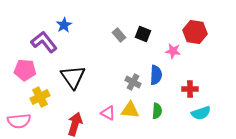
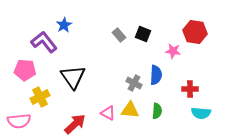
gray cross: moved 1 px right, 1 px down
cyan semicircle: rotated 24 degrees clockwise
red arrow: rotated 30 degrees clockwise
